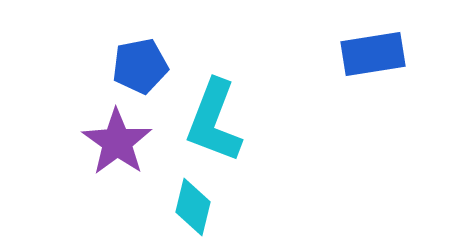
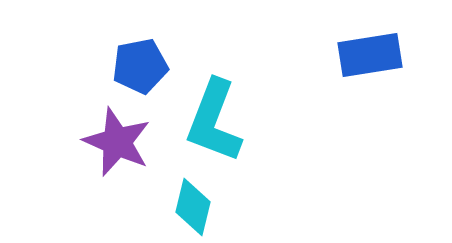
blue rectangle: moved 3 px left, 1 px down
purple star: rotated 12 degrees counterclockwise
